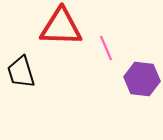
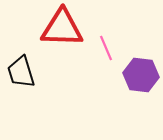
red triangle: moved 1 px right, 1 px down
purple hexagon: moved 1 px left, 4 px up
